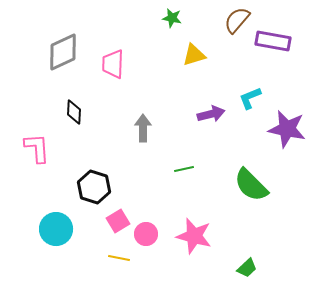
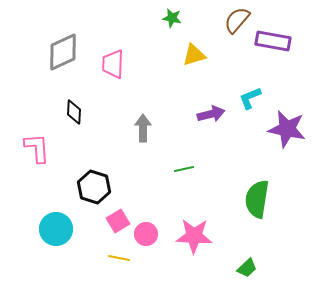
green semicircle: moved 6 px right, 14 px down; rotated 54 degrees clockwise
pink star: rotated 12 degrees counterclockwise
